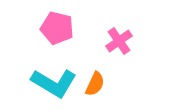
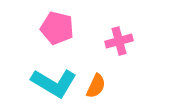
pink cross: rotated 20 degrees clockwise
orange semicircle: moved 1 px right, 2 px down
